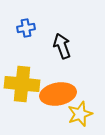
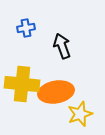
orange ellipse: moved 2 px left, 2 px up
